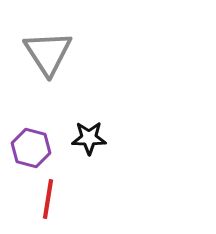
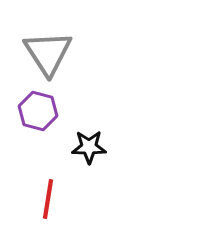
black star: moved 9 px down
purple hexagon: moved 7 px right, 37 px up
